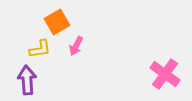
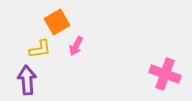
pink cross: rotated 16 degrees counterclockwise
